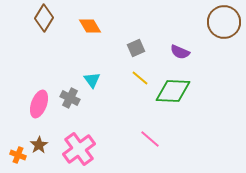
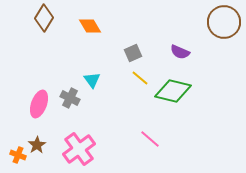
gray square: moved 3 px left, 5 px down
green diamond: rotated 12 degrees clockwise
brown star: moved 2 px left
